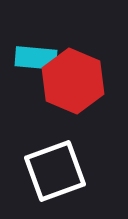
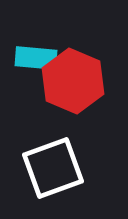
white square: moved 2 px left, 3 px up
